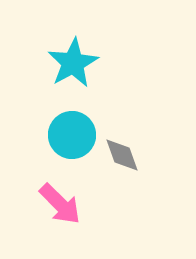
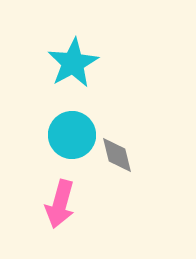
gray diamond: moved 5 px left; rotated 6 degrees clockwise
pink arrow: rotated 60 degrees clockwise
